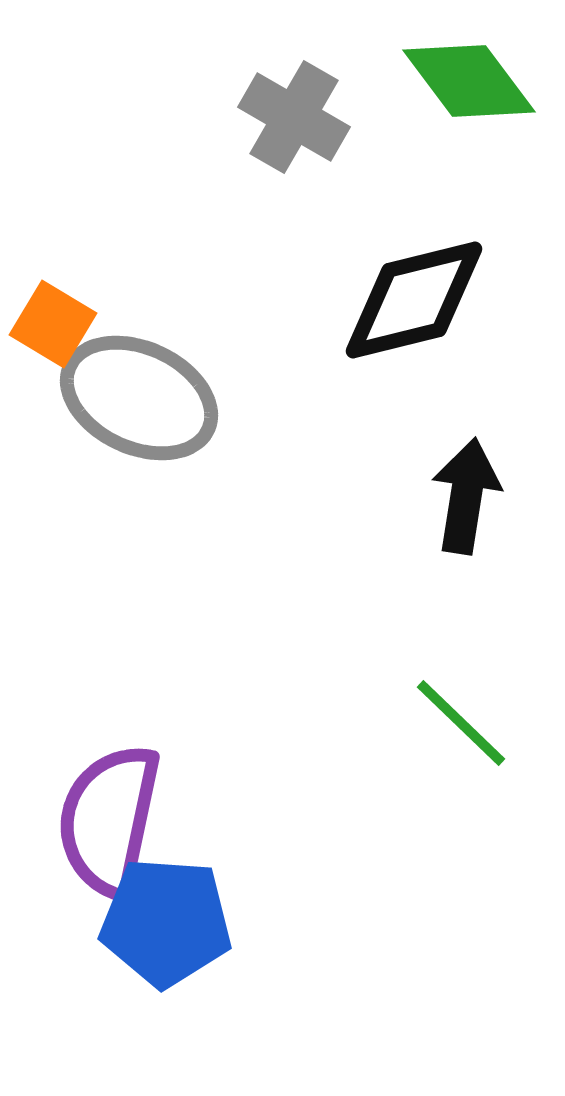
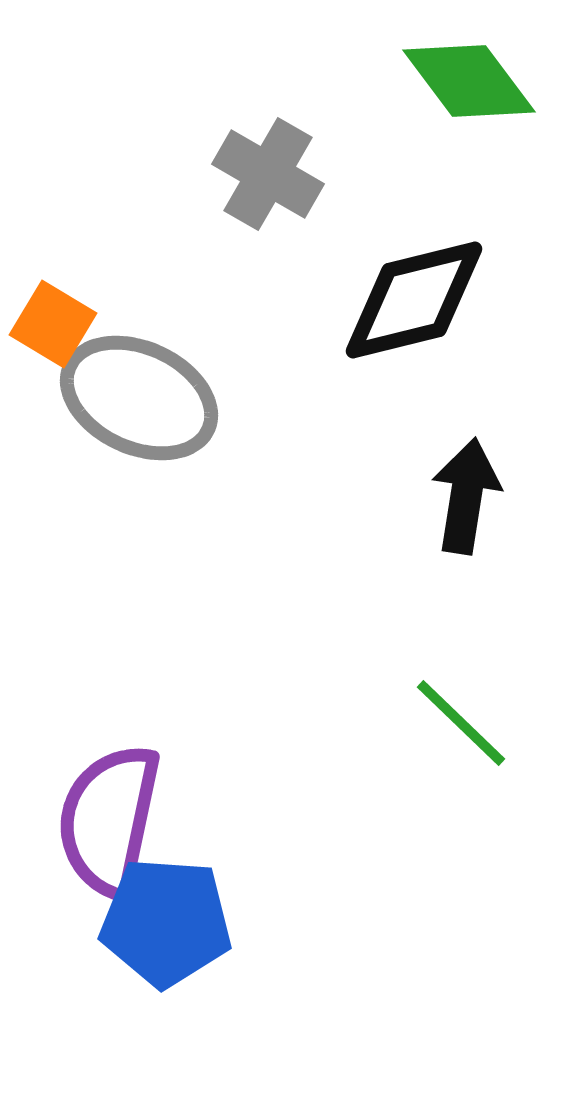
gray cross: moved 26 px left, 57 px down
